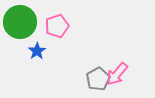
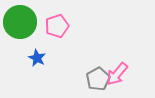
blue star: moved 7 px down; rotated 12 degrees counterclockwise
